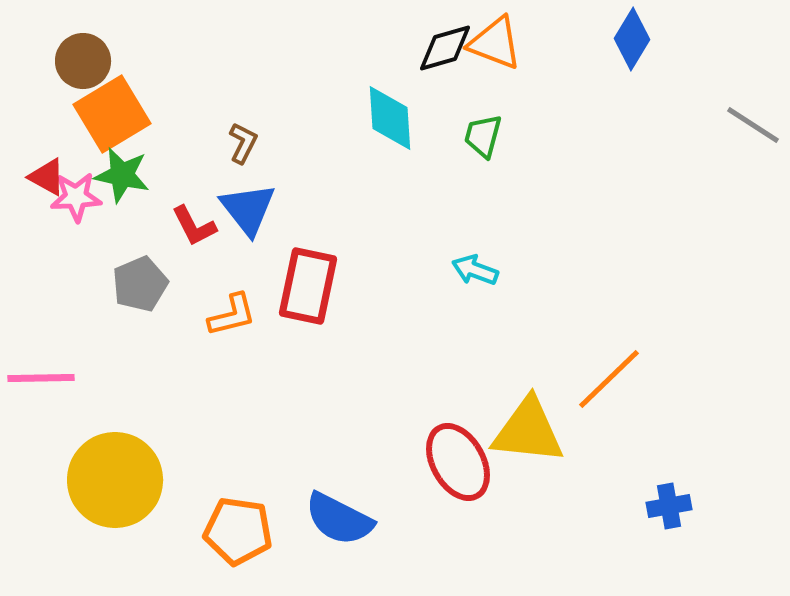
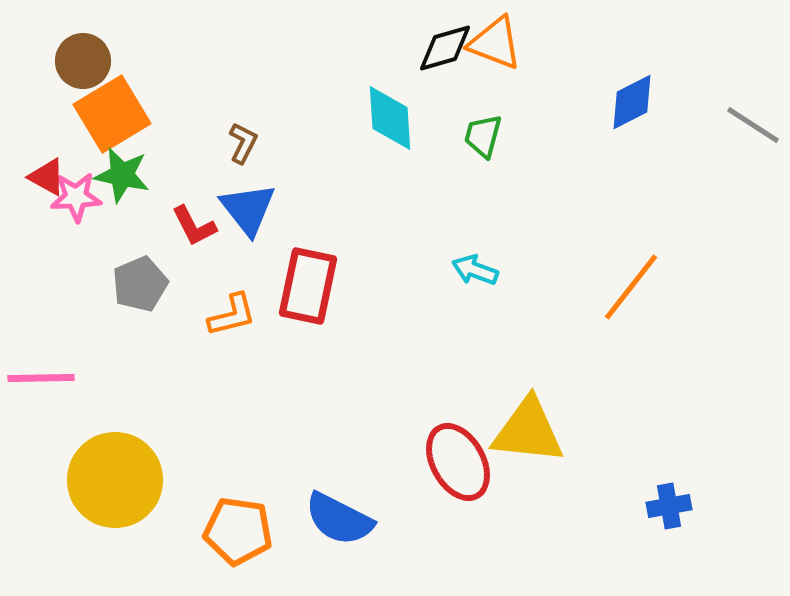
blue diamond: moved 63 px down; rotated 32 degrees clockwise
orange line: moved 22 px right, 92 px up; rotated 8 degrees counterclockwise
